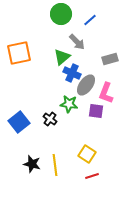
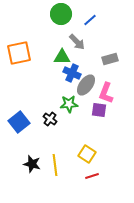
green triangle: rotated 42 degrees clockwise
green star: rotated 12 degrees counterclockwise
purple square: moved 3 px right, 1 px up
